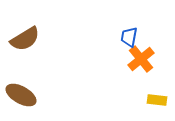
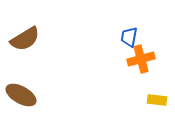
orange cross: rotated 24 degrees clockwise
